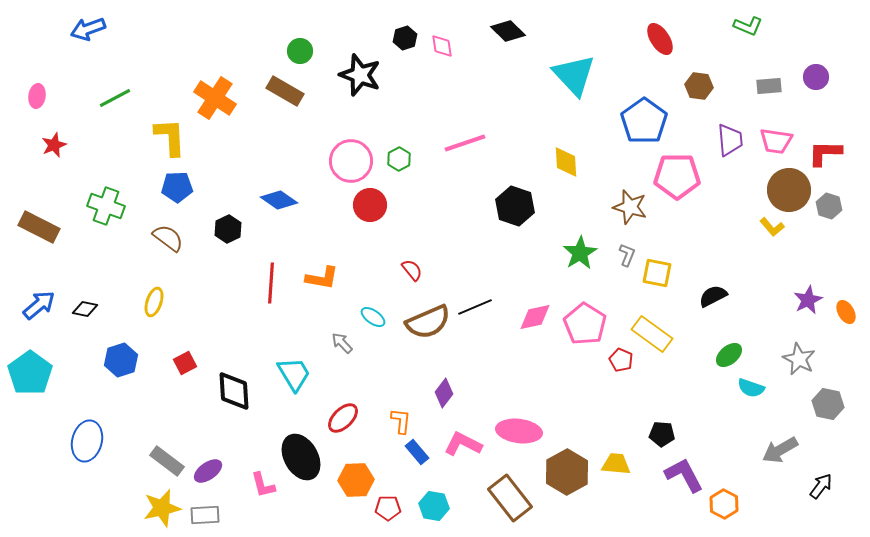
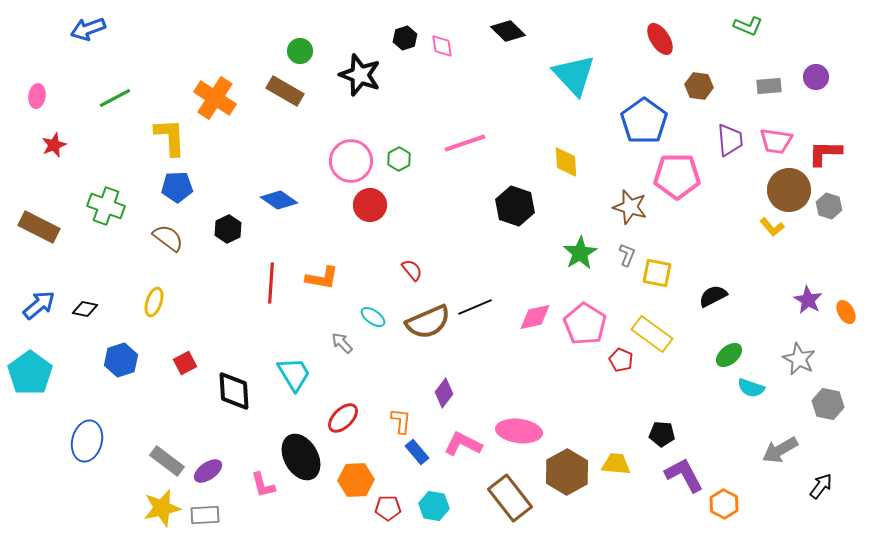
purple star at (808, 300): rotated 16 degrees counterclockwise
